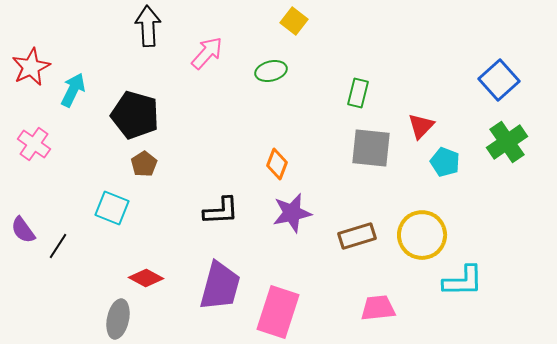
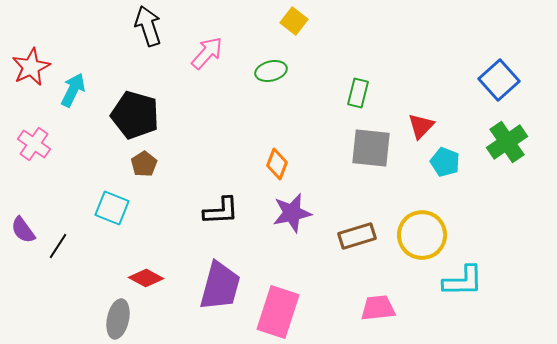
black arrow: rotated 15 degrees counterclockwise
